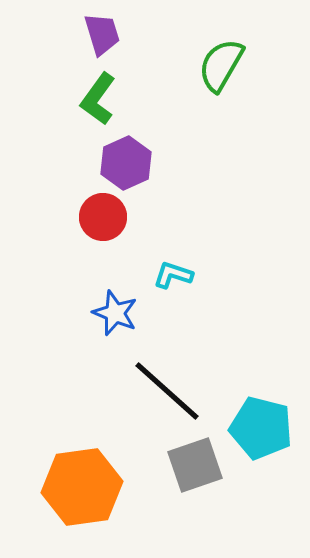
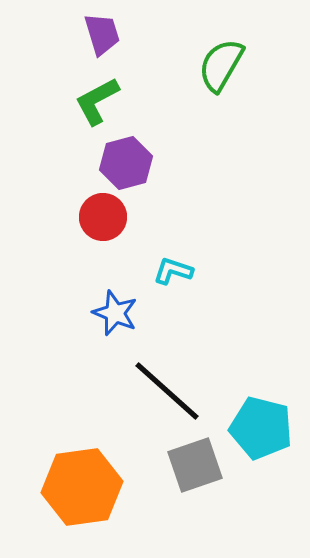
green L-shape: moved 1 px left, 2 px down; rotated 26 degrees clockwise
purple hexagon: rotated 9 degrees clockwise
cyan L-shape: moved 4 px up
